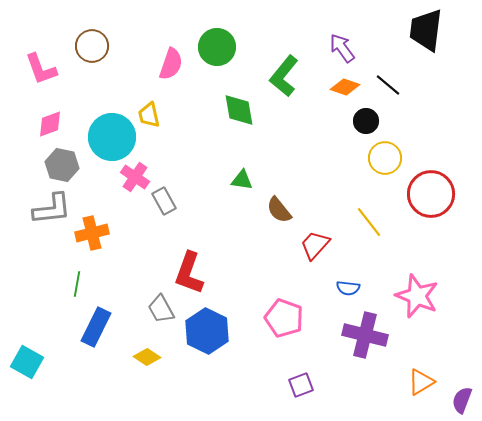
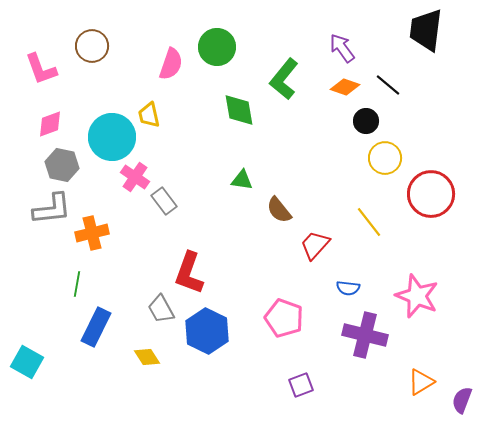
green L-shape: moved 3 px down
gray rectangle: rotated 8 degrees counterclockwise
yellow diamond: rotated 24 degrees clockwise
